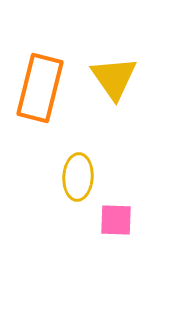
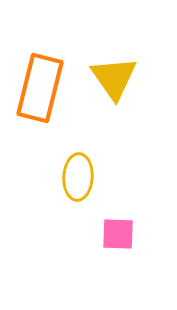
pink square: moved 2 px right, 14 px down
